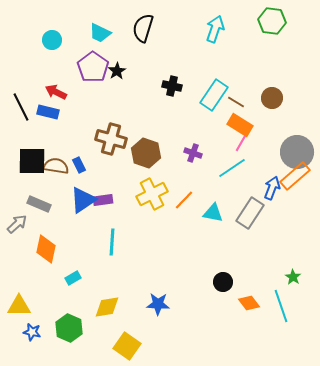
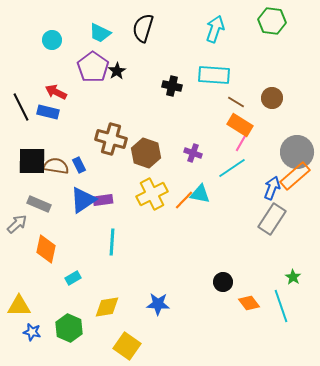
cyan rectangle at (214, 95): moved 20 px up; rotated 60 degrees clockwise
cyan triangle at (213, 213): moved 13 px left, 19 px up
gray rectangle at (250, 213): moved 22 px right, 6 px down
